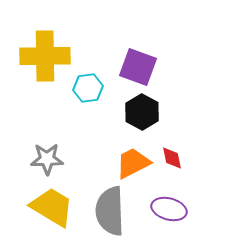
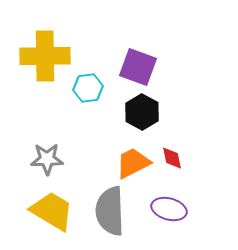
yellow trapezoid: moved 4 px down
